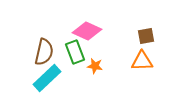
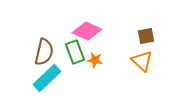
orange triangle: rotated 45 degrees clockwise
orange star: moved 6 px up
